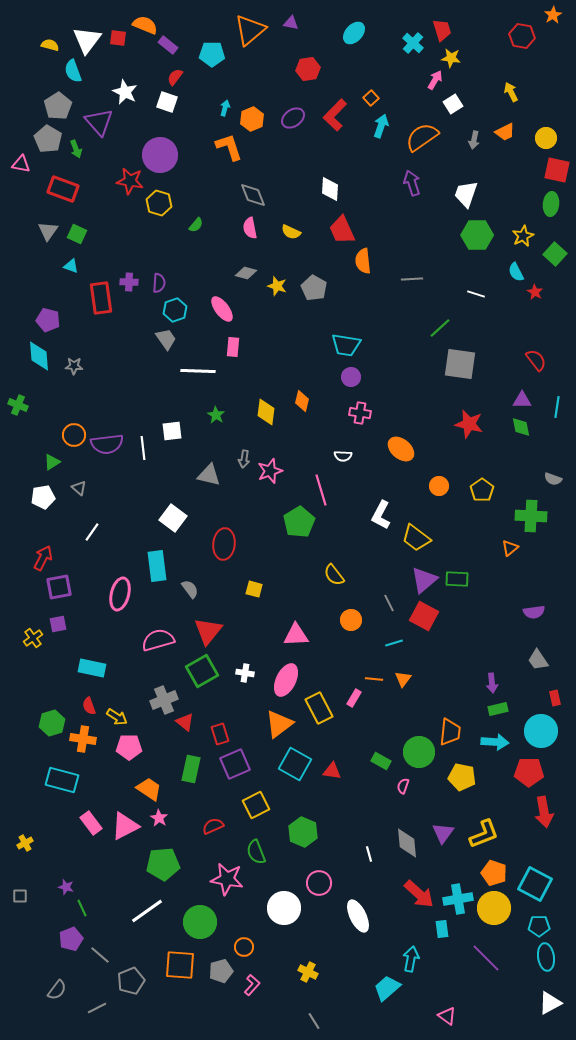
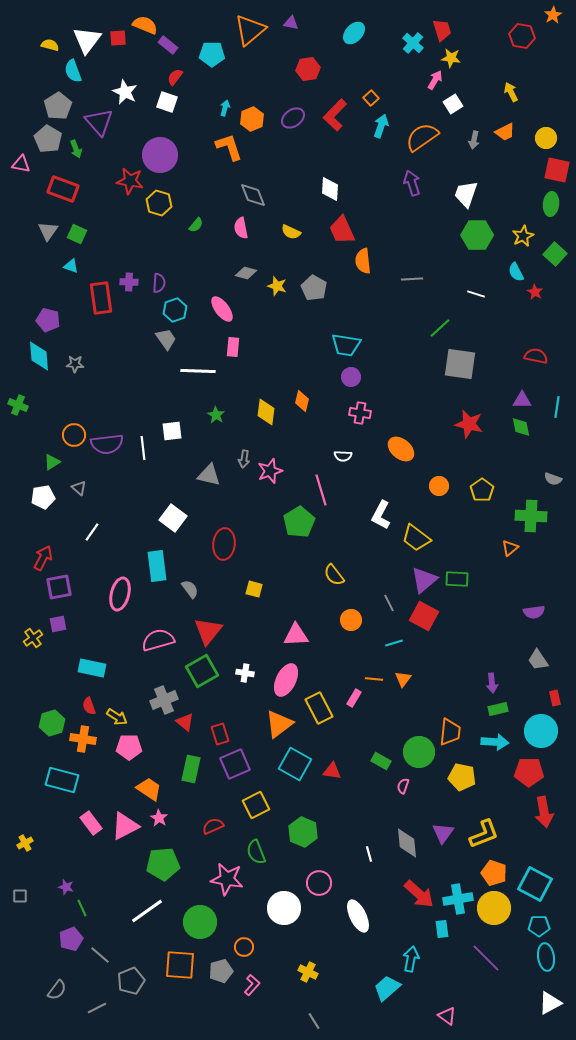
red square at (118, 38): rotated 12 degrees counterclockwise
pink semicircle at (250, 228): moved 9 px left
red semicircle at (536, 360): moved 4 px up; rotated 40 degrees counterclockwise
gray star at (74, 366): moved 1 px right, 2 px up
